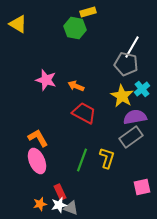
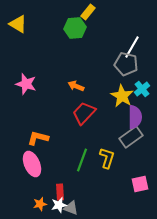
yellow rectangle: rotated 35 degrees counterclockwise
green hexagon: rotated 15 degrees counterclockwise
pink star: moved 20 px left, 4 px down
red trapezoid: rotated 75 degrees counterclockwise
purple semicircle: rotated 100 degrees clockwise
orange L-shape: rotated 45 degrees counterclockwise
pink ellipse: moved 5 px left, 3 px down
pink square: moved 2 px left, 3 px up
red rectangle: rotated 21 degrees clockwise
